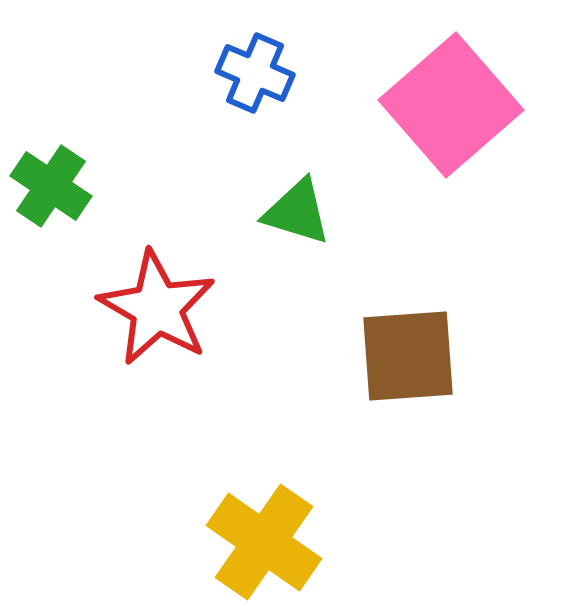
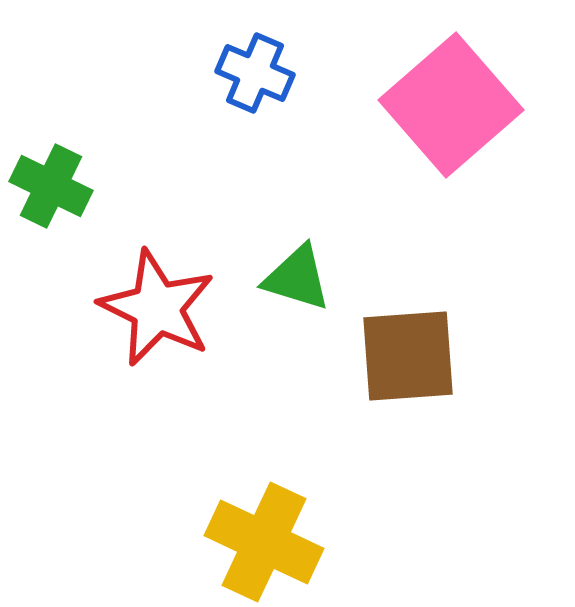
green cross: rotated 8 degrees counterclockwise
green triangle: moved 66 px down
red star: rotated 4 degrees counterclockwise
yellow cross: rotated 10 degrees counterclockwise
